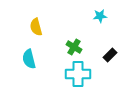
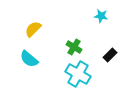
cyan star: moved 1 px right; rotated 16 degrees clockwise
yellow semicircle: moved 3 px left, 2 px down; rotated 60 degrees clockwise
cyan semicircle: rotated 36 degrees counterclockwise
cyan cross: rotated 30 degrees clockwise
